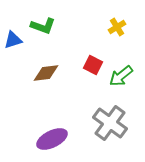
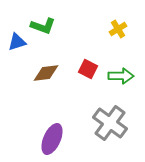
yellow cross: moved 1 px right, 2 px down
blue triangle: moved 4 px right, 2 px down
red square: moved 5 px left, 4 px down
green arrow: rotated 140 degrees counterclockwise
purple ellipse: rotated 40 degrees counterclockwise
